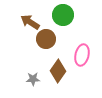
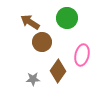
green circle: moved 4 px right, 3 px down
brown circle: moved 4 px left, 3 px down
